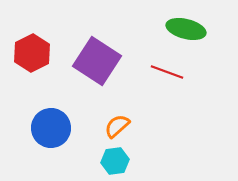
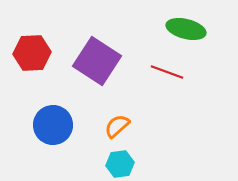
red hexagon: rotated 24 degrees clockwise
blue circle: moved 2 px right, 3 px up
cyan hexagon: moved 5 px right, 3 px down
